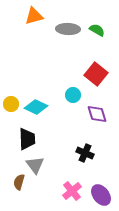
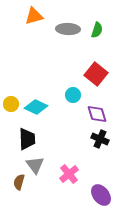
green semicircle: rotated 77 degrees clockwise
black cross: moved 15 px right, 14 px up
pink cross: moved 3 px left, 17 px up
